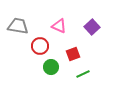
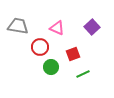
pink triangle: moved 2 px left, 2 px down
red circle: moved 1 px down
